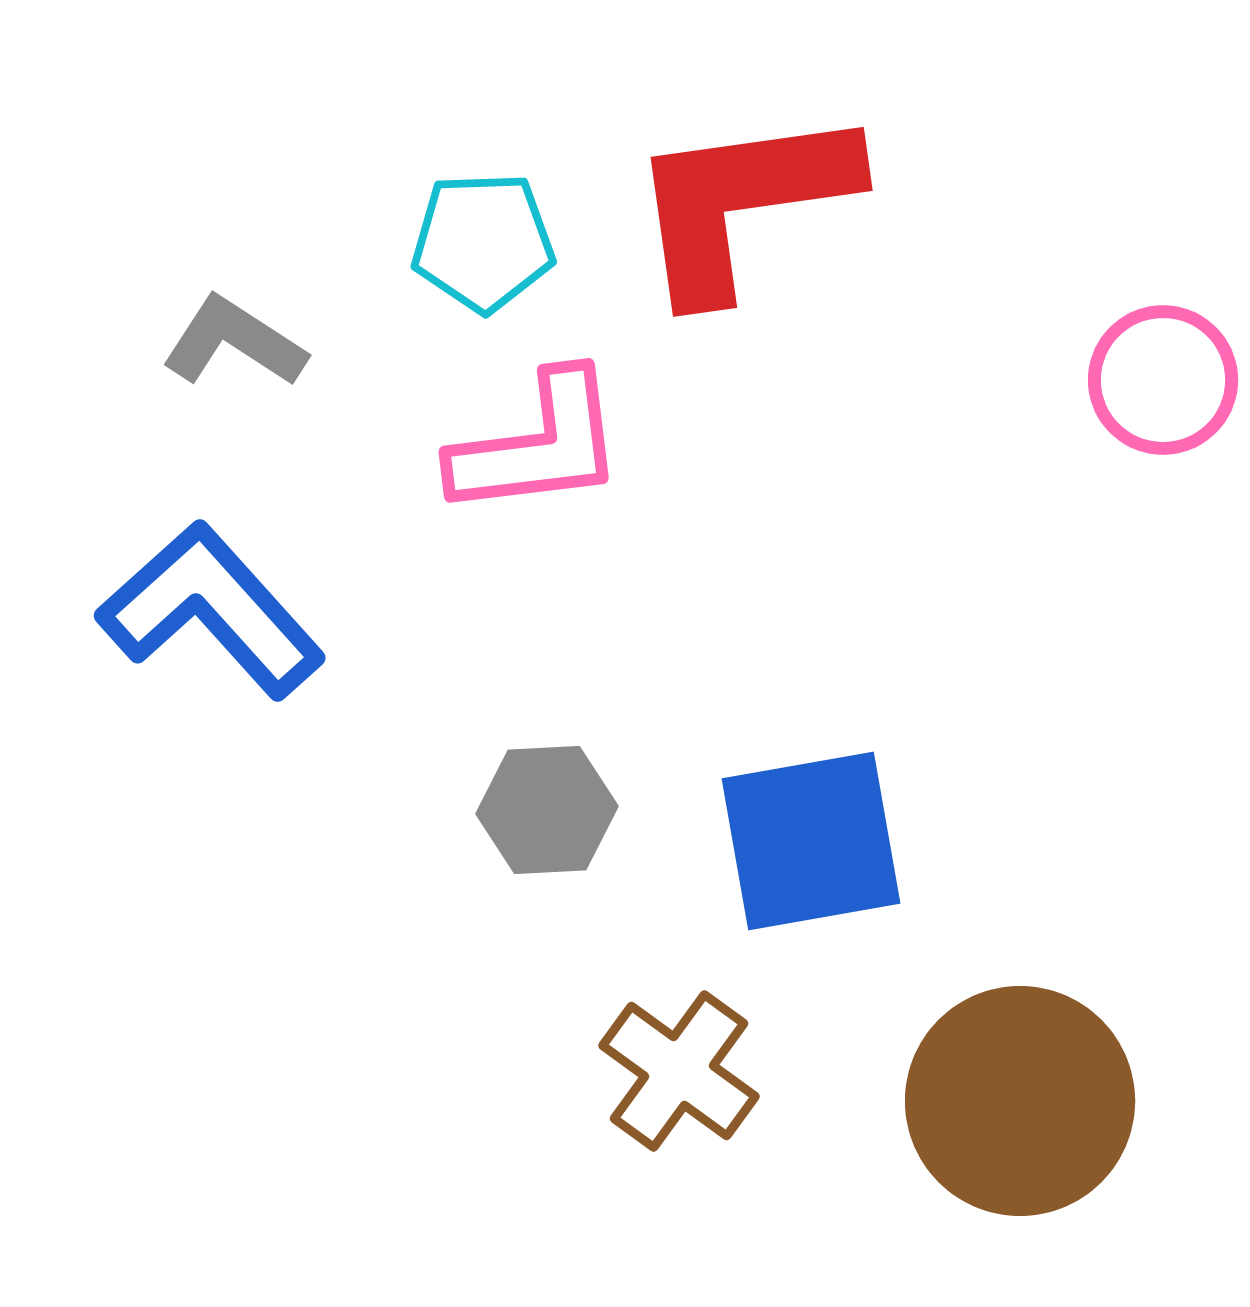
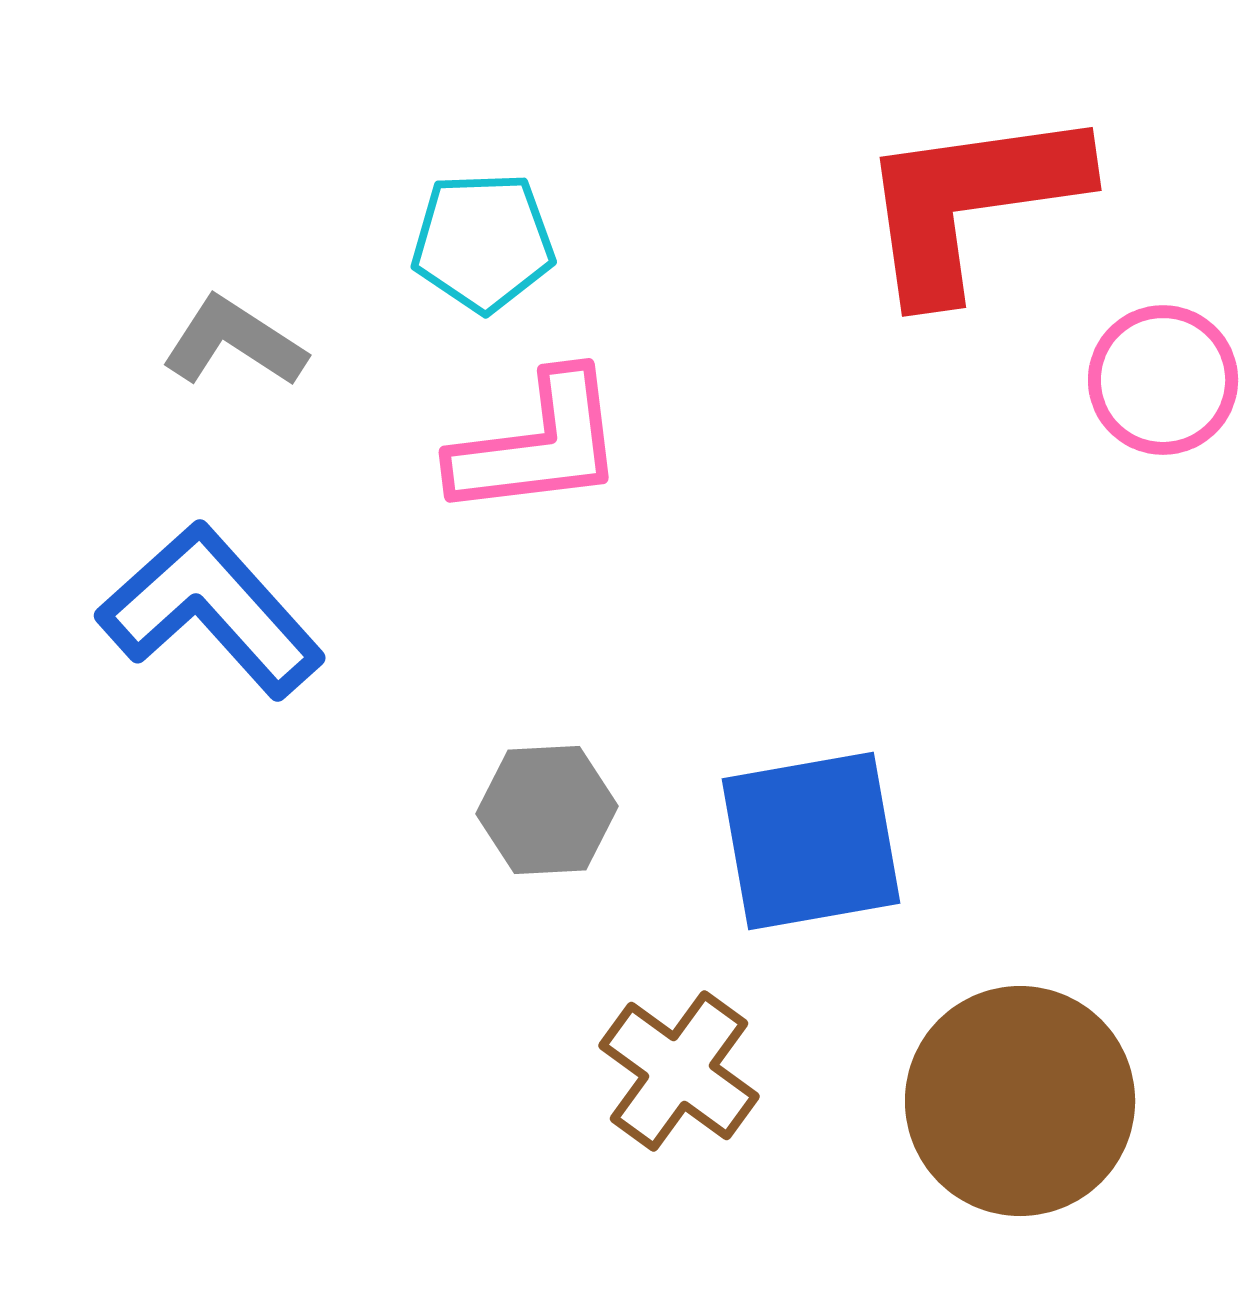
red L-shape: moved 229 px right
